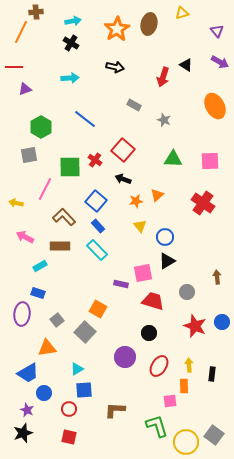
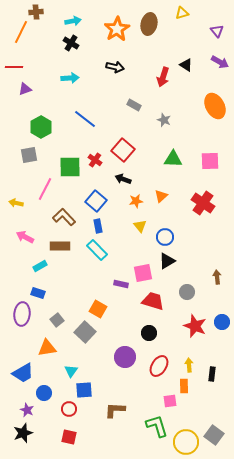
orange triangle at (157, 195): moved 4 px right, 1 px down
blue rectangle at (98, 226): rotated 32 degrees clockwise
cyan triangle at (77, 369): moved 6 px left, 2 px down; rotated 24 degrees counterclockwise
blue trapezoid at (28, 373): moved 5 px left
